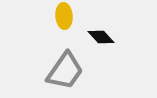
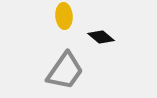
black diamond: rotated 8 degrees counterclockwise
